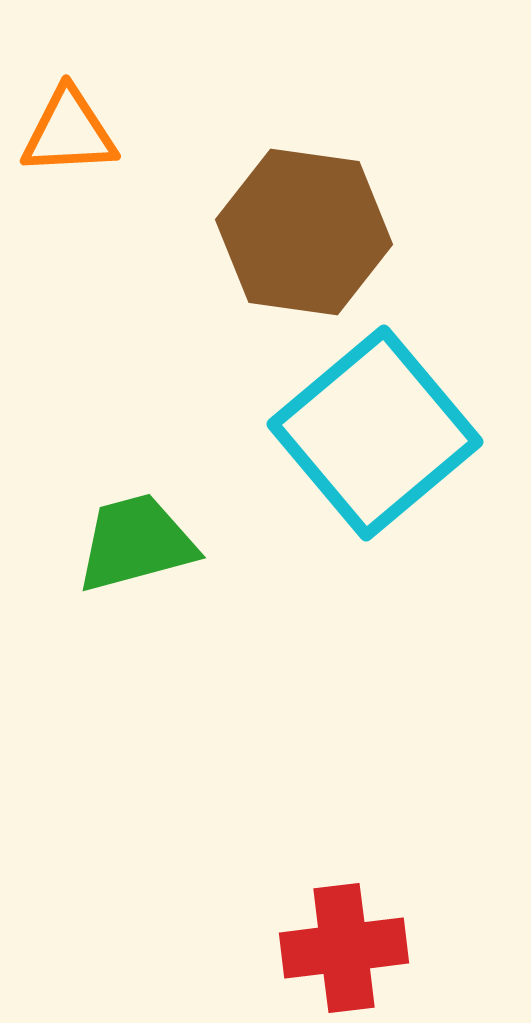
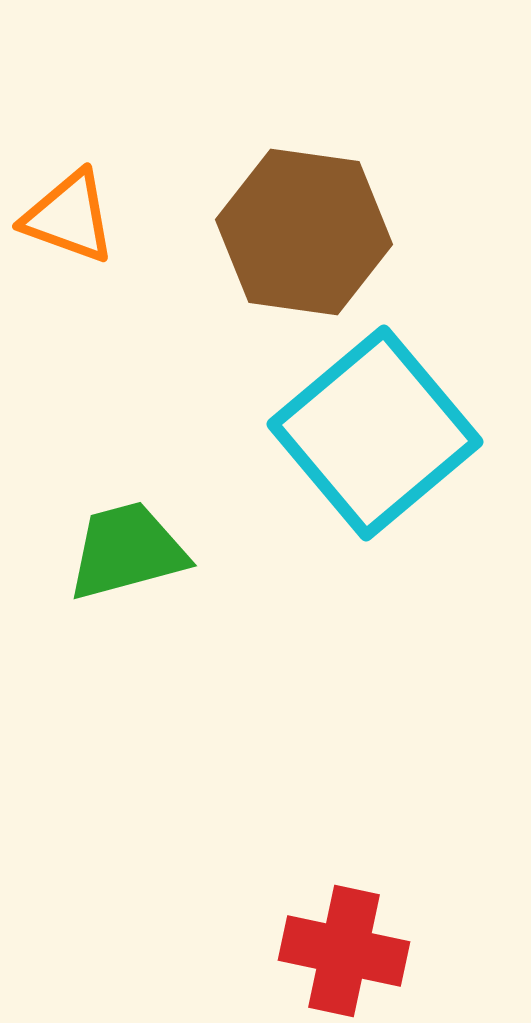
orange triangle: moved 85 px down; rotated 23 degrees clockwise
green trapezoid: moved 9 px left, 8 px down
red cross: moved 3 px down; rotated 19 degrees clockwise
